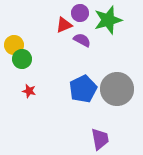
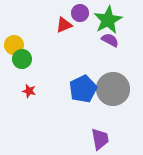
green star: rotated 12 degrees counterclockwise
purple semicircle: moved 28 px right
gray circle: moved 4 px left
